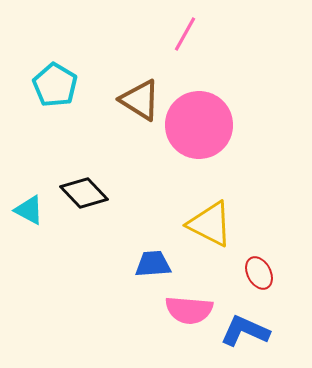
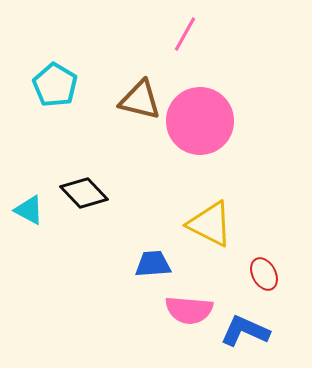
brown triangle: rotated 18 degrees counterclockwise
pink circle: moved 1 px right, 4 px up
red ellipse: moved 5 px right, 1 px down
